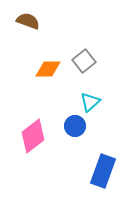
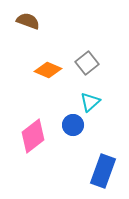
gray square: moved 3 px right, 2 px down
orange diamond: moved 1 px down; rotated 24 degrees clockwise
blue circle: moved 2 px left, 1 px up
